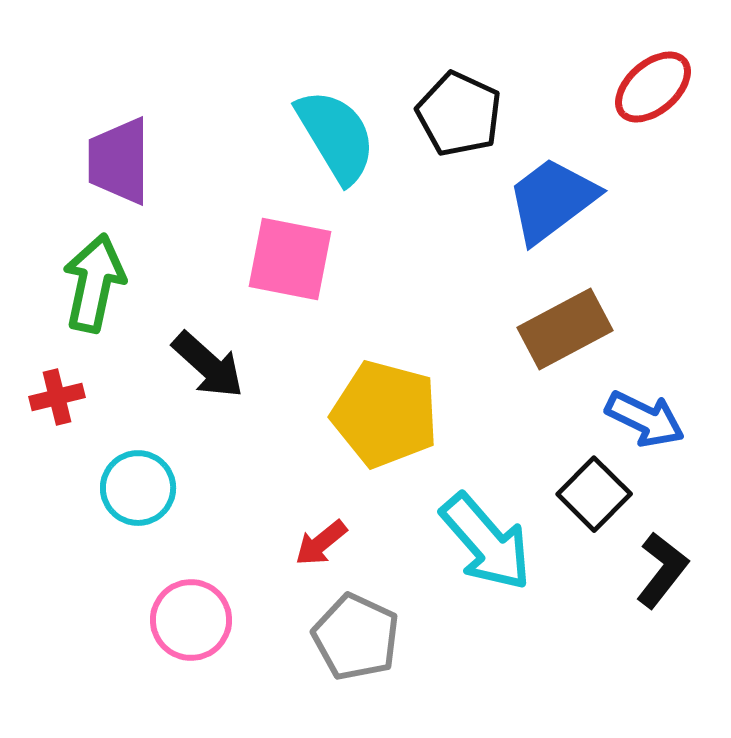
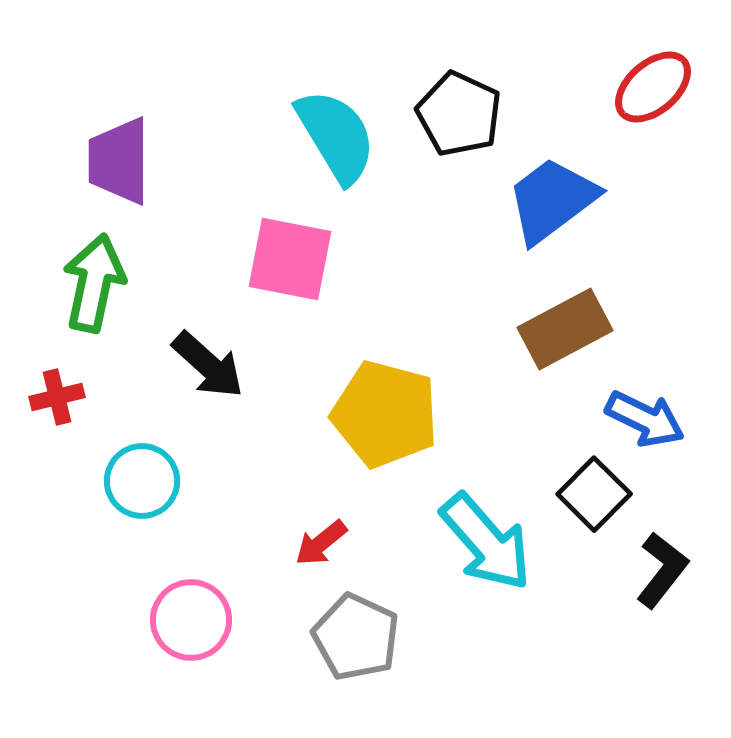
cyan circle: moved 4 px right, 7 px up
